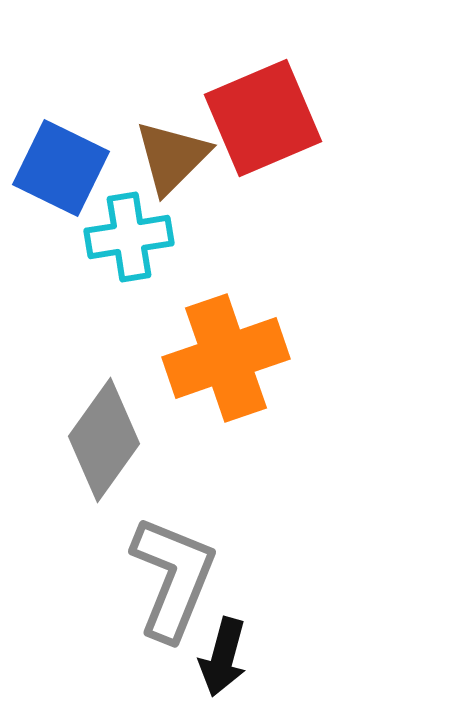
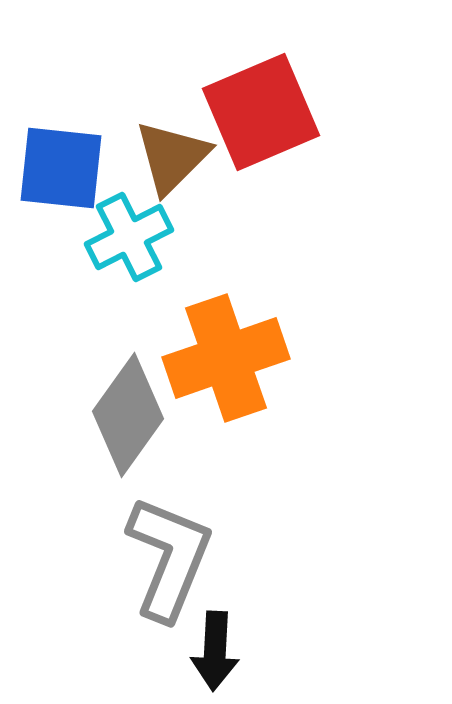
red square: moved 2 px left, 6 px up
blue square: rotated 20 degrees counterclockwise
cyan cross: rotated 18 degrees counterclockwise
gray diamond: moved 24 px right, 25 px up
gray L-shape: moved 4 px left, 20 px up
black arrow: moved 8 px left, 6 px up; rotated 12 degrees counterclockwise
